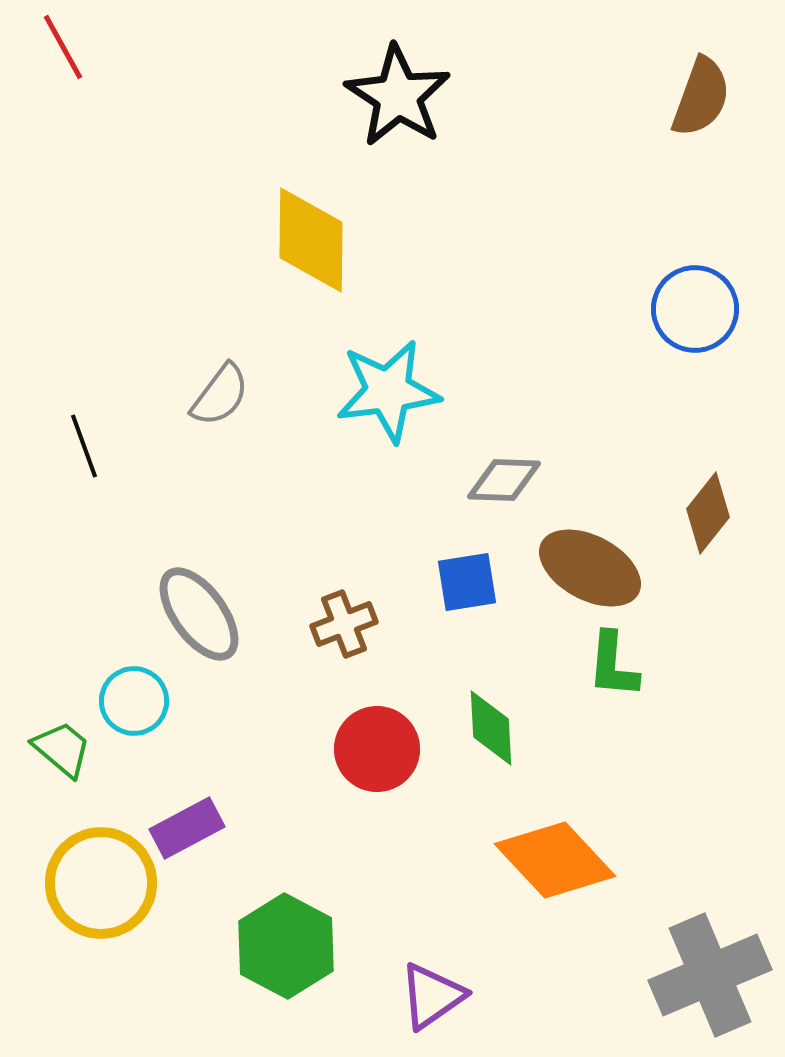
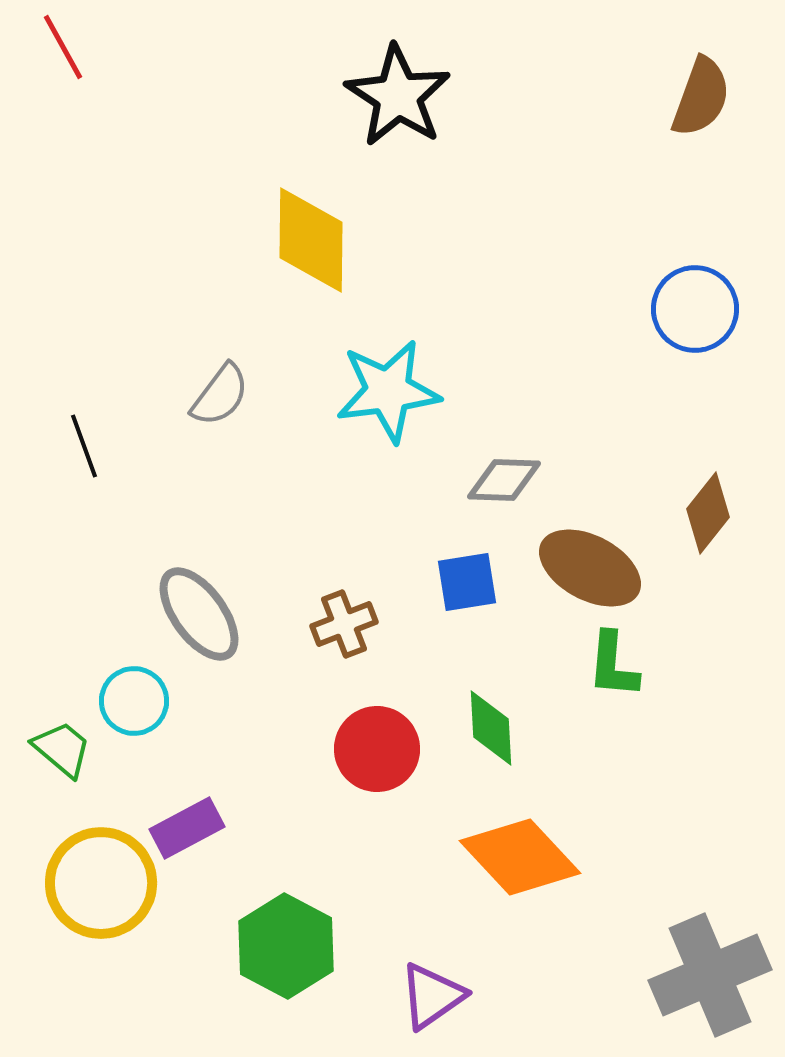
orange diamond: moved 35 px left, 3 px up
